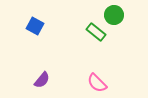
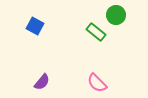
green circle: moved 2 px right
purple semicircle: moved 2 px down
